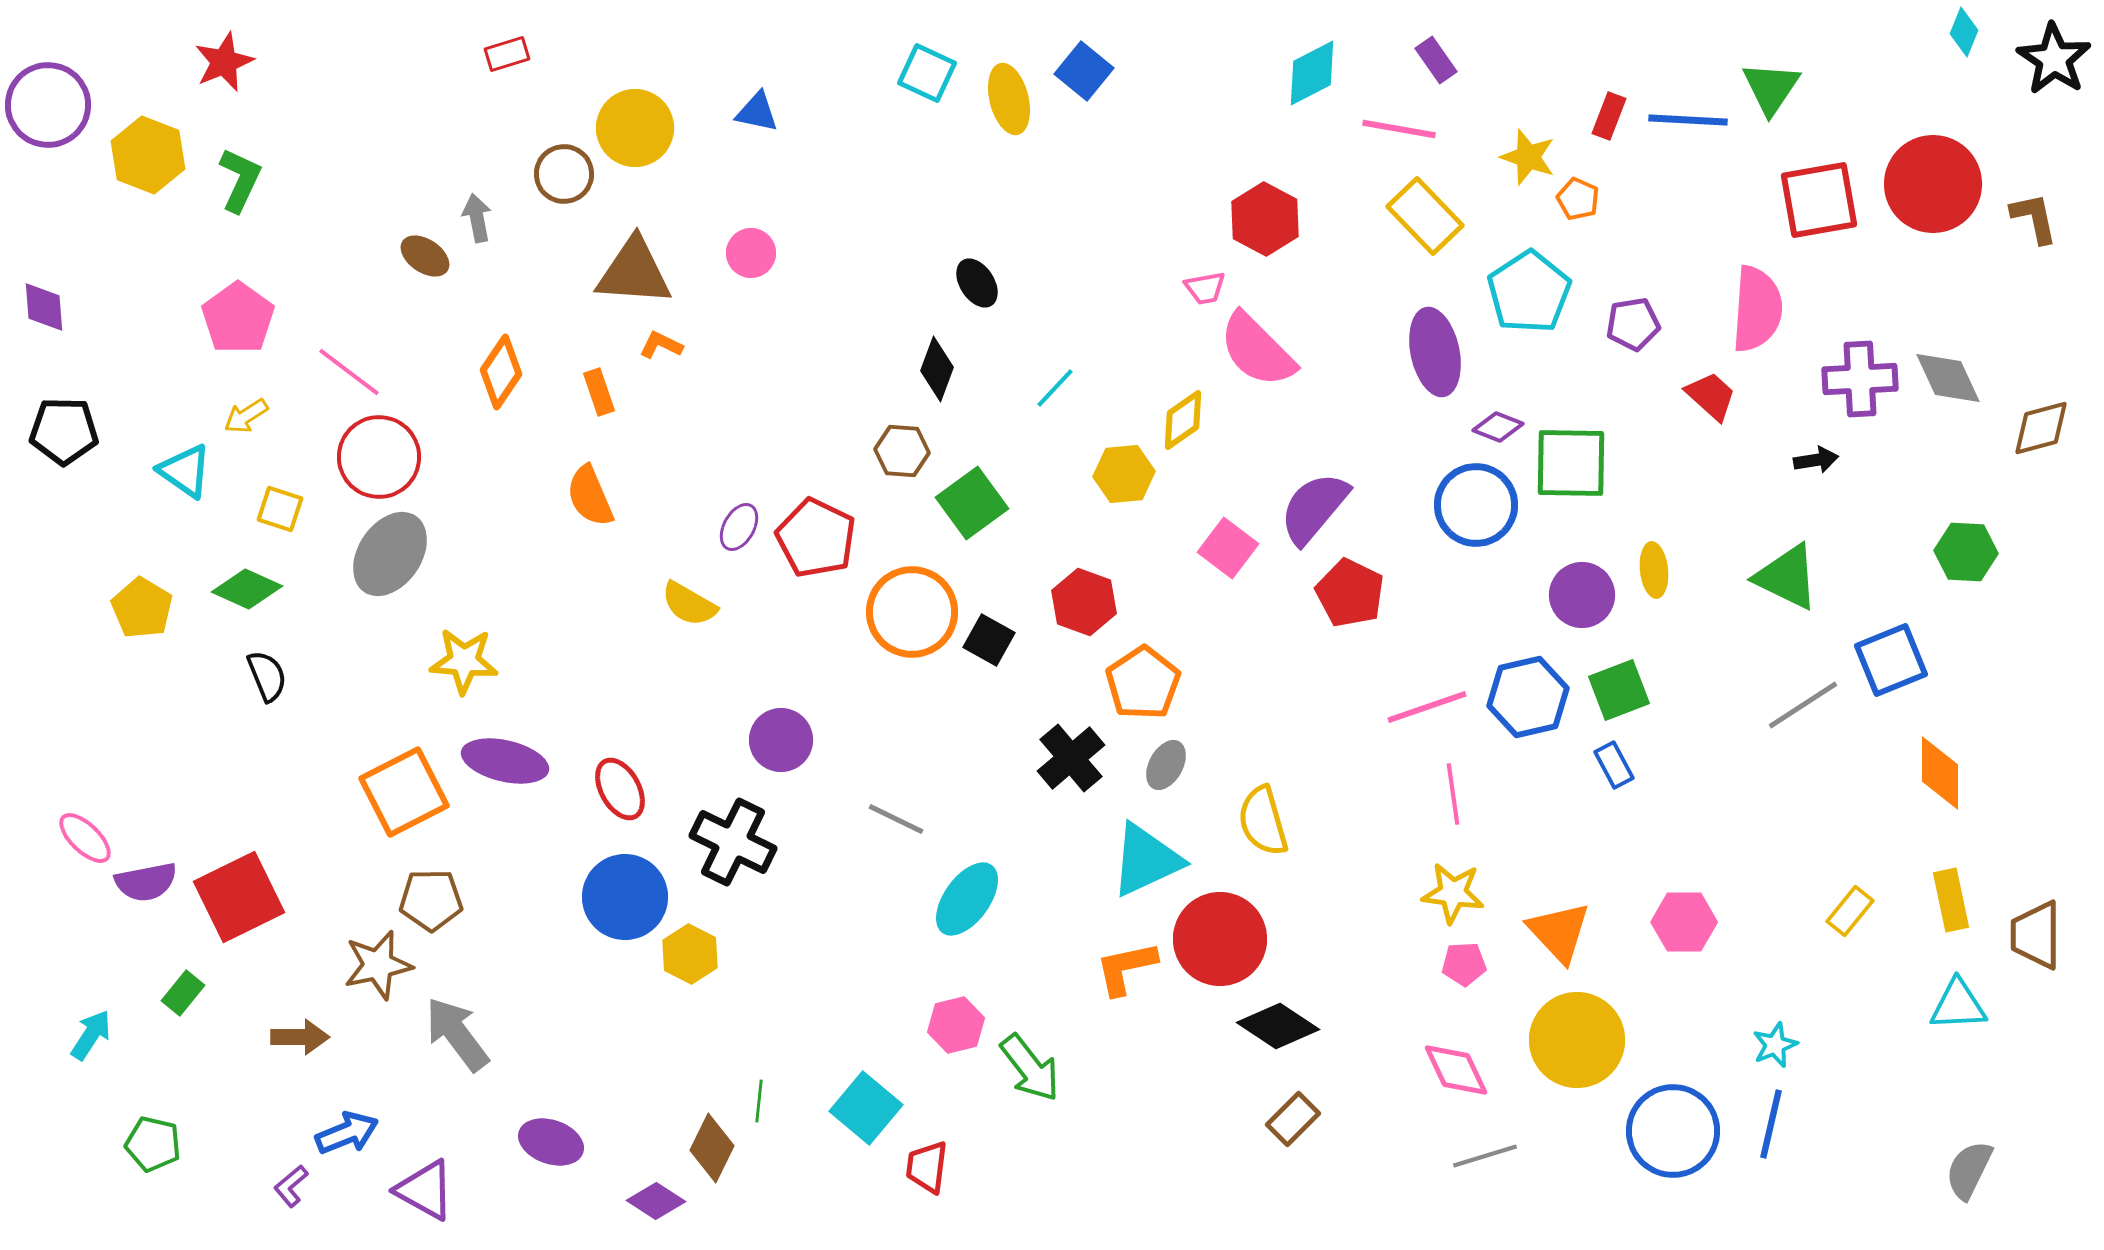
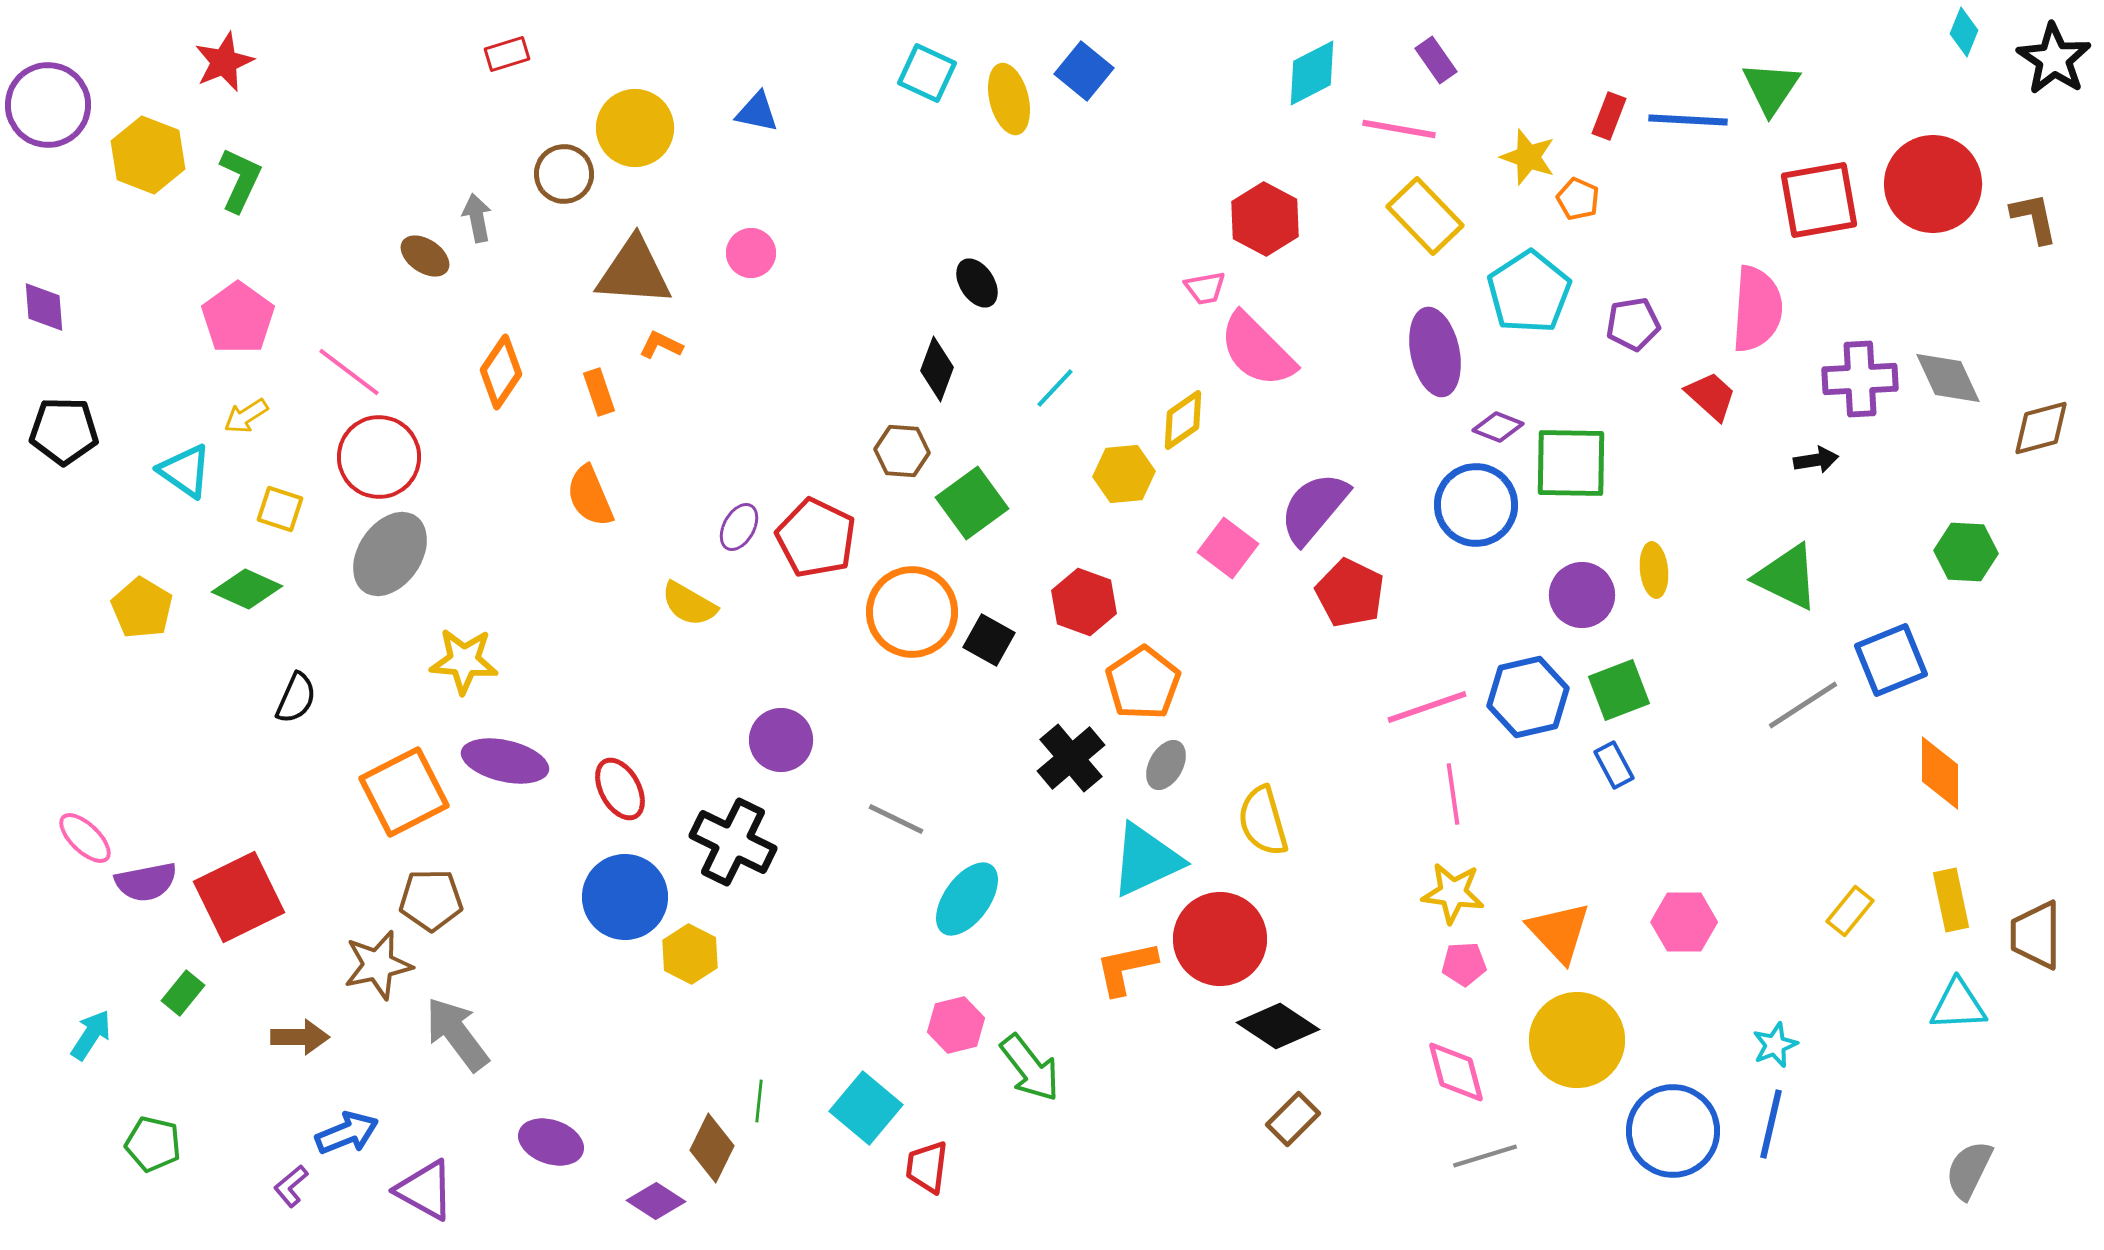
black semicircle at (267, 676): moved 29 px right, 22 px down; rotated 46 degrees clockwise
pink diamond at (1456, 1070): moved 2 px down; rotated 10 degrees clockwise
